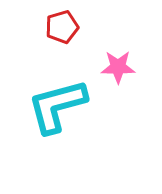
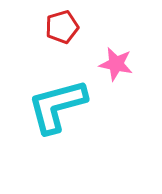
pink star: moved 2 px left, 3 px up; rotated 12 degrees clockwise
